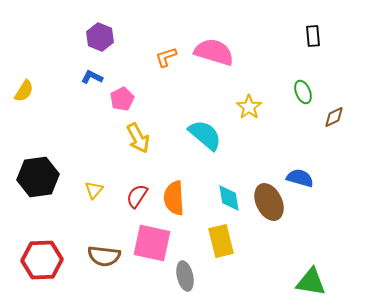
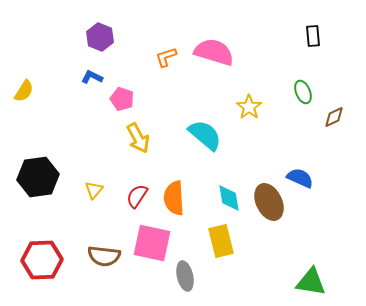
pink pentagon: rotated 25 degrees counterclockwise
blue semicircle: rotated 8 degrees clockwise
